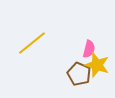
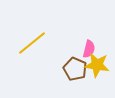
yellow star: rotated 10 degrees counterclockwise
brown pentagon: moved 4 px left, 5 px up
